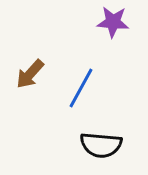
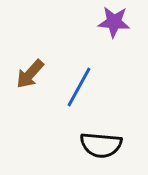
purple star: moved 1 px right
blue line: moved 2 px left, 1 px up
